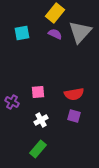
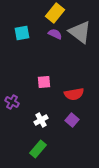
gray triangle: rotated 35 degrees counterclockwise
pink square: moved 6 px right, 10 px up
purple square: moved 2 px left, 4 px down; rotated 24 degrees clockwise
